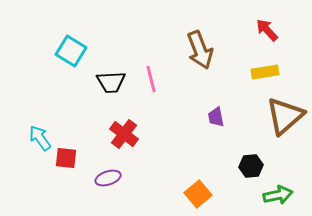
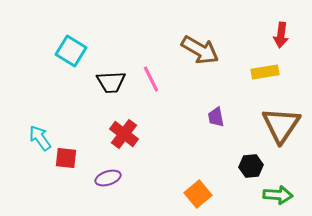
red arrow: moved 14 px right, 5 px down; rotated 130 degrees counterclockwise
brown arrow: rotated 39 degrees counterclockwise
pink line: rotated 12 degrees counterclockwise
brown triangle: moved 4 px left, 9 px down; rotated 15 degrees counterclockwise
green arrow: rotated 16 degrees clockwise
